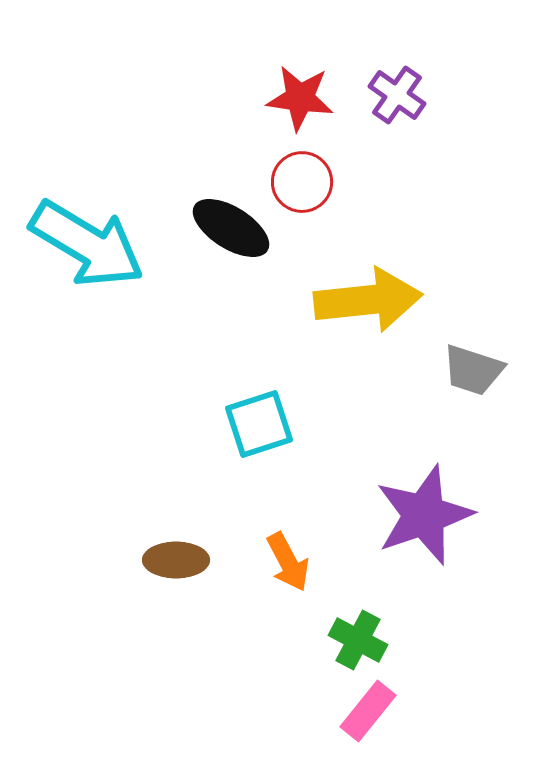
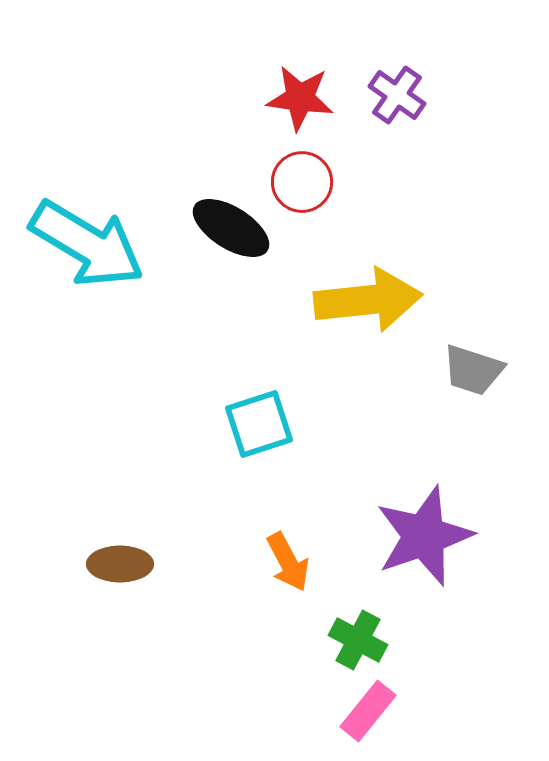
purple star: moved 21 px down
brown ellipse: moved 56 px left, 4 px down
